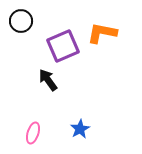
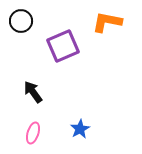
orange L-shape: moved 5 px right, 11 px up
black arrow: moved 15 px left, 12 px down
